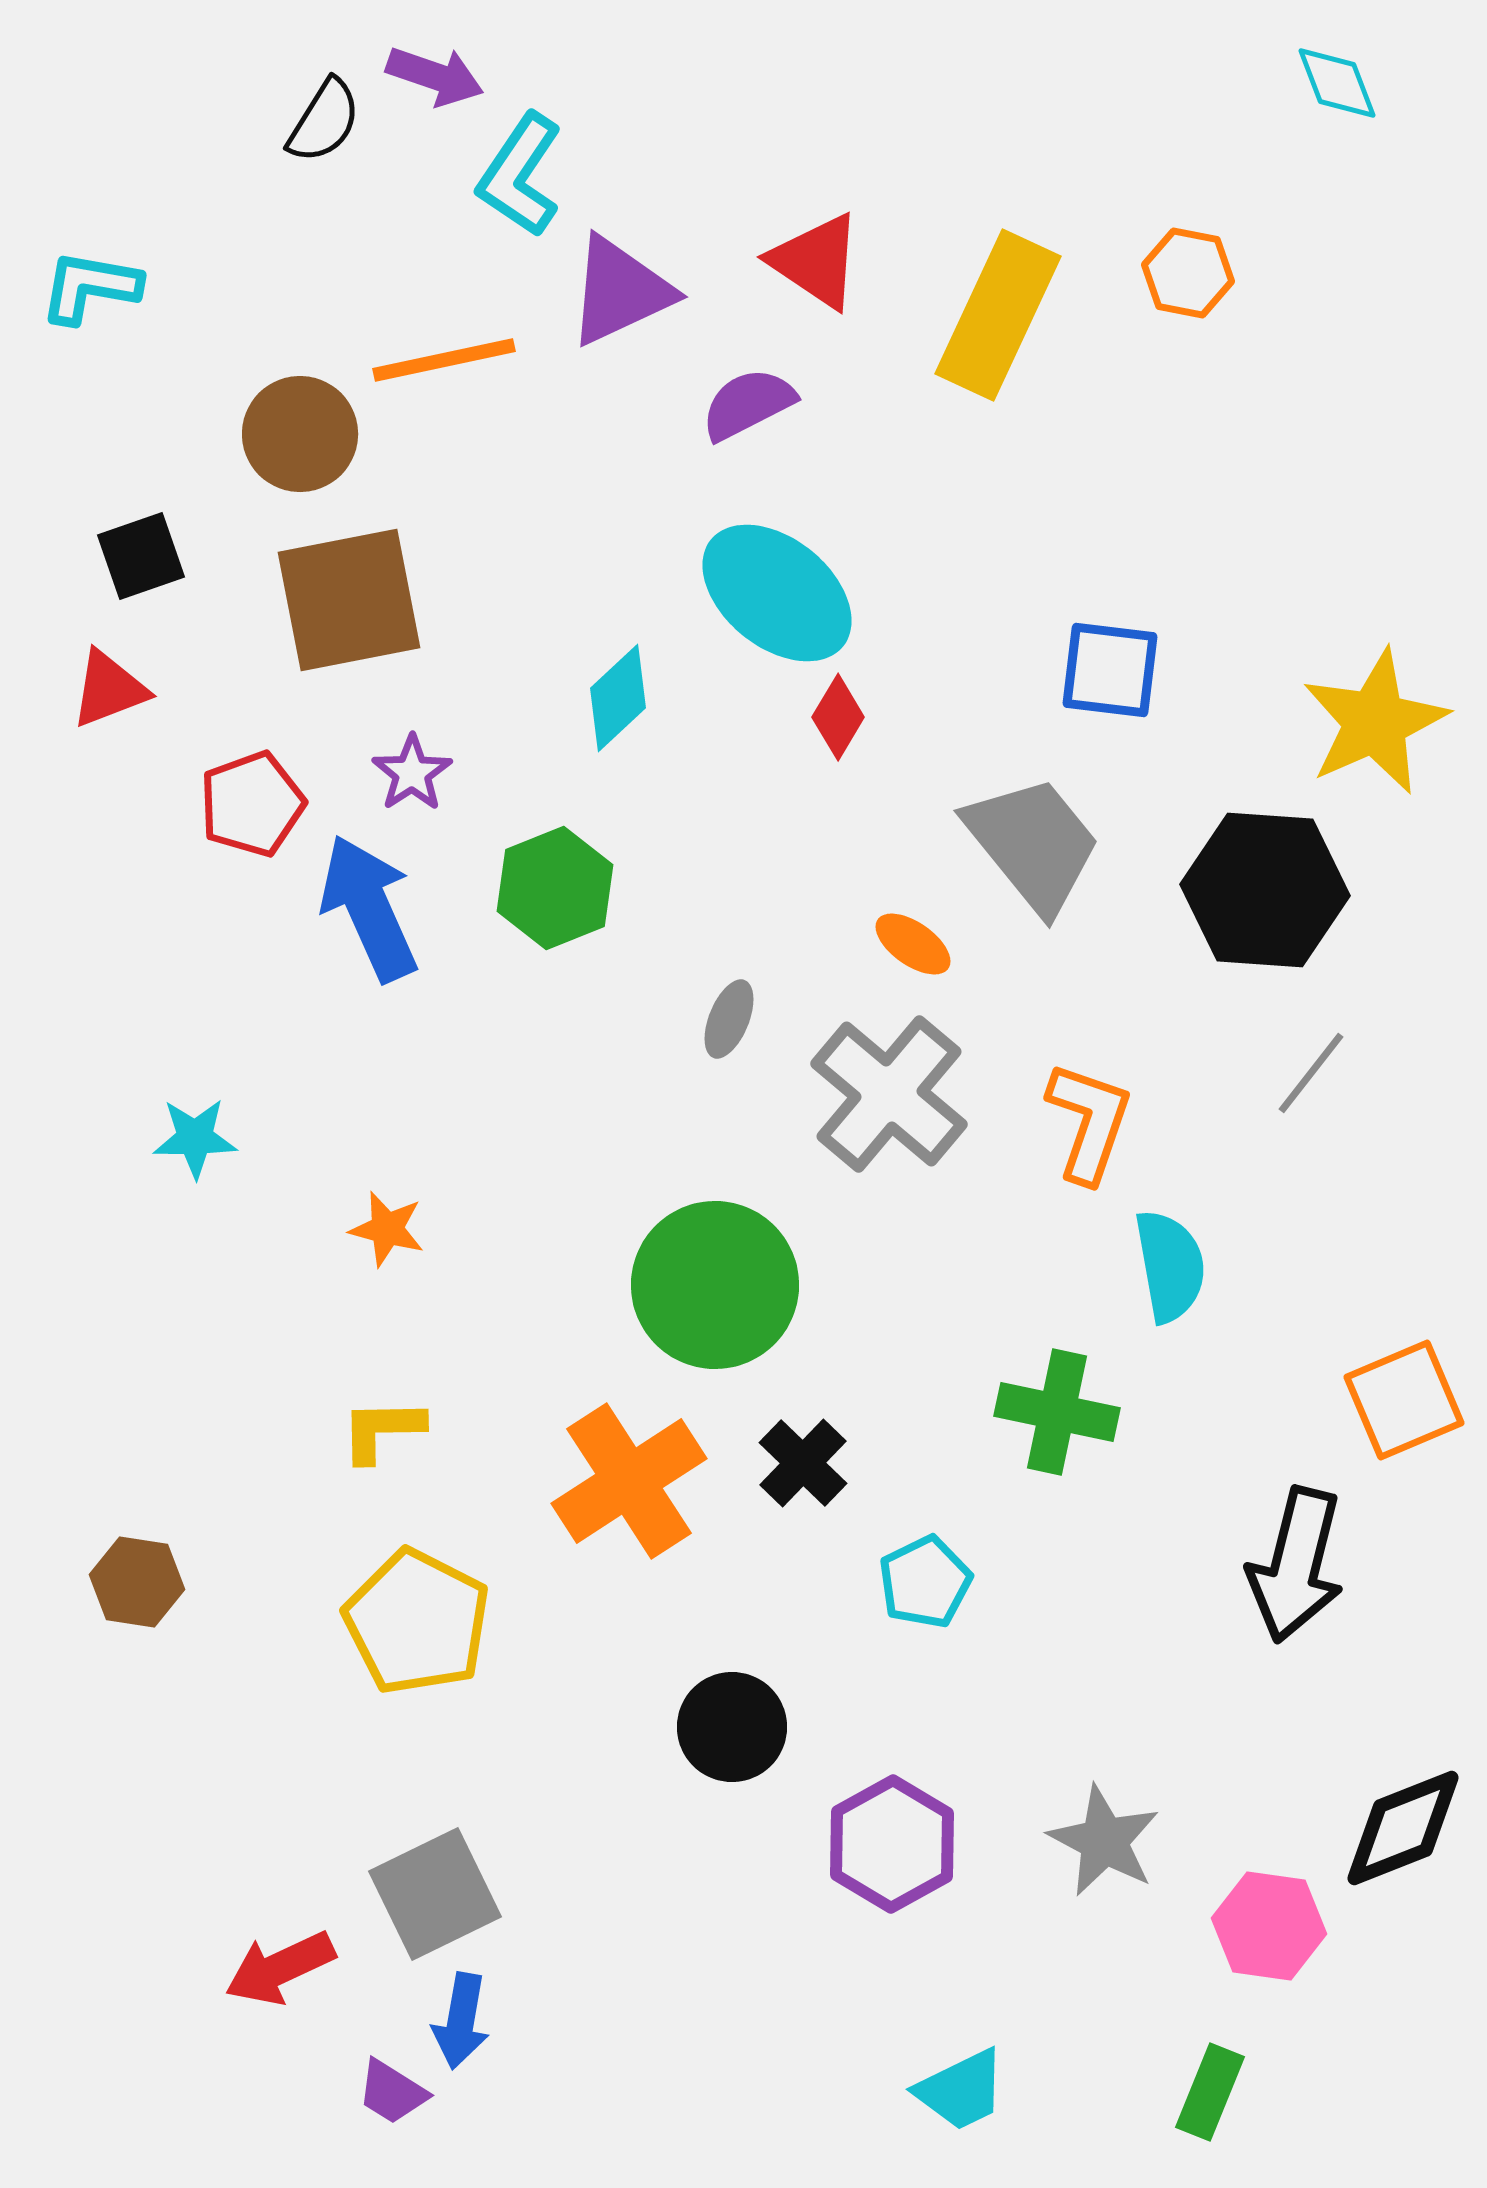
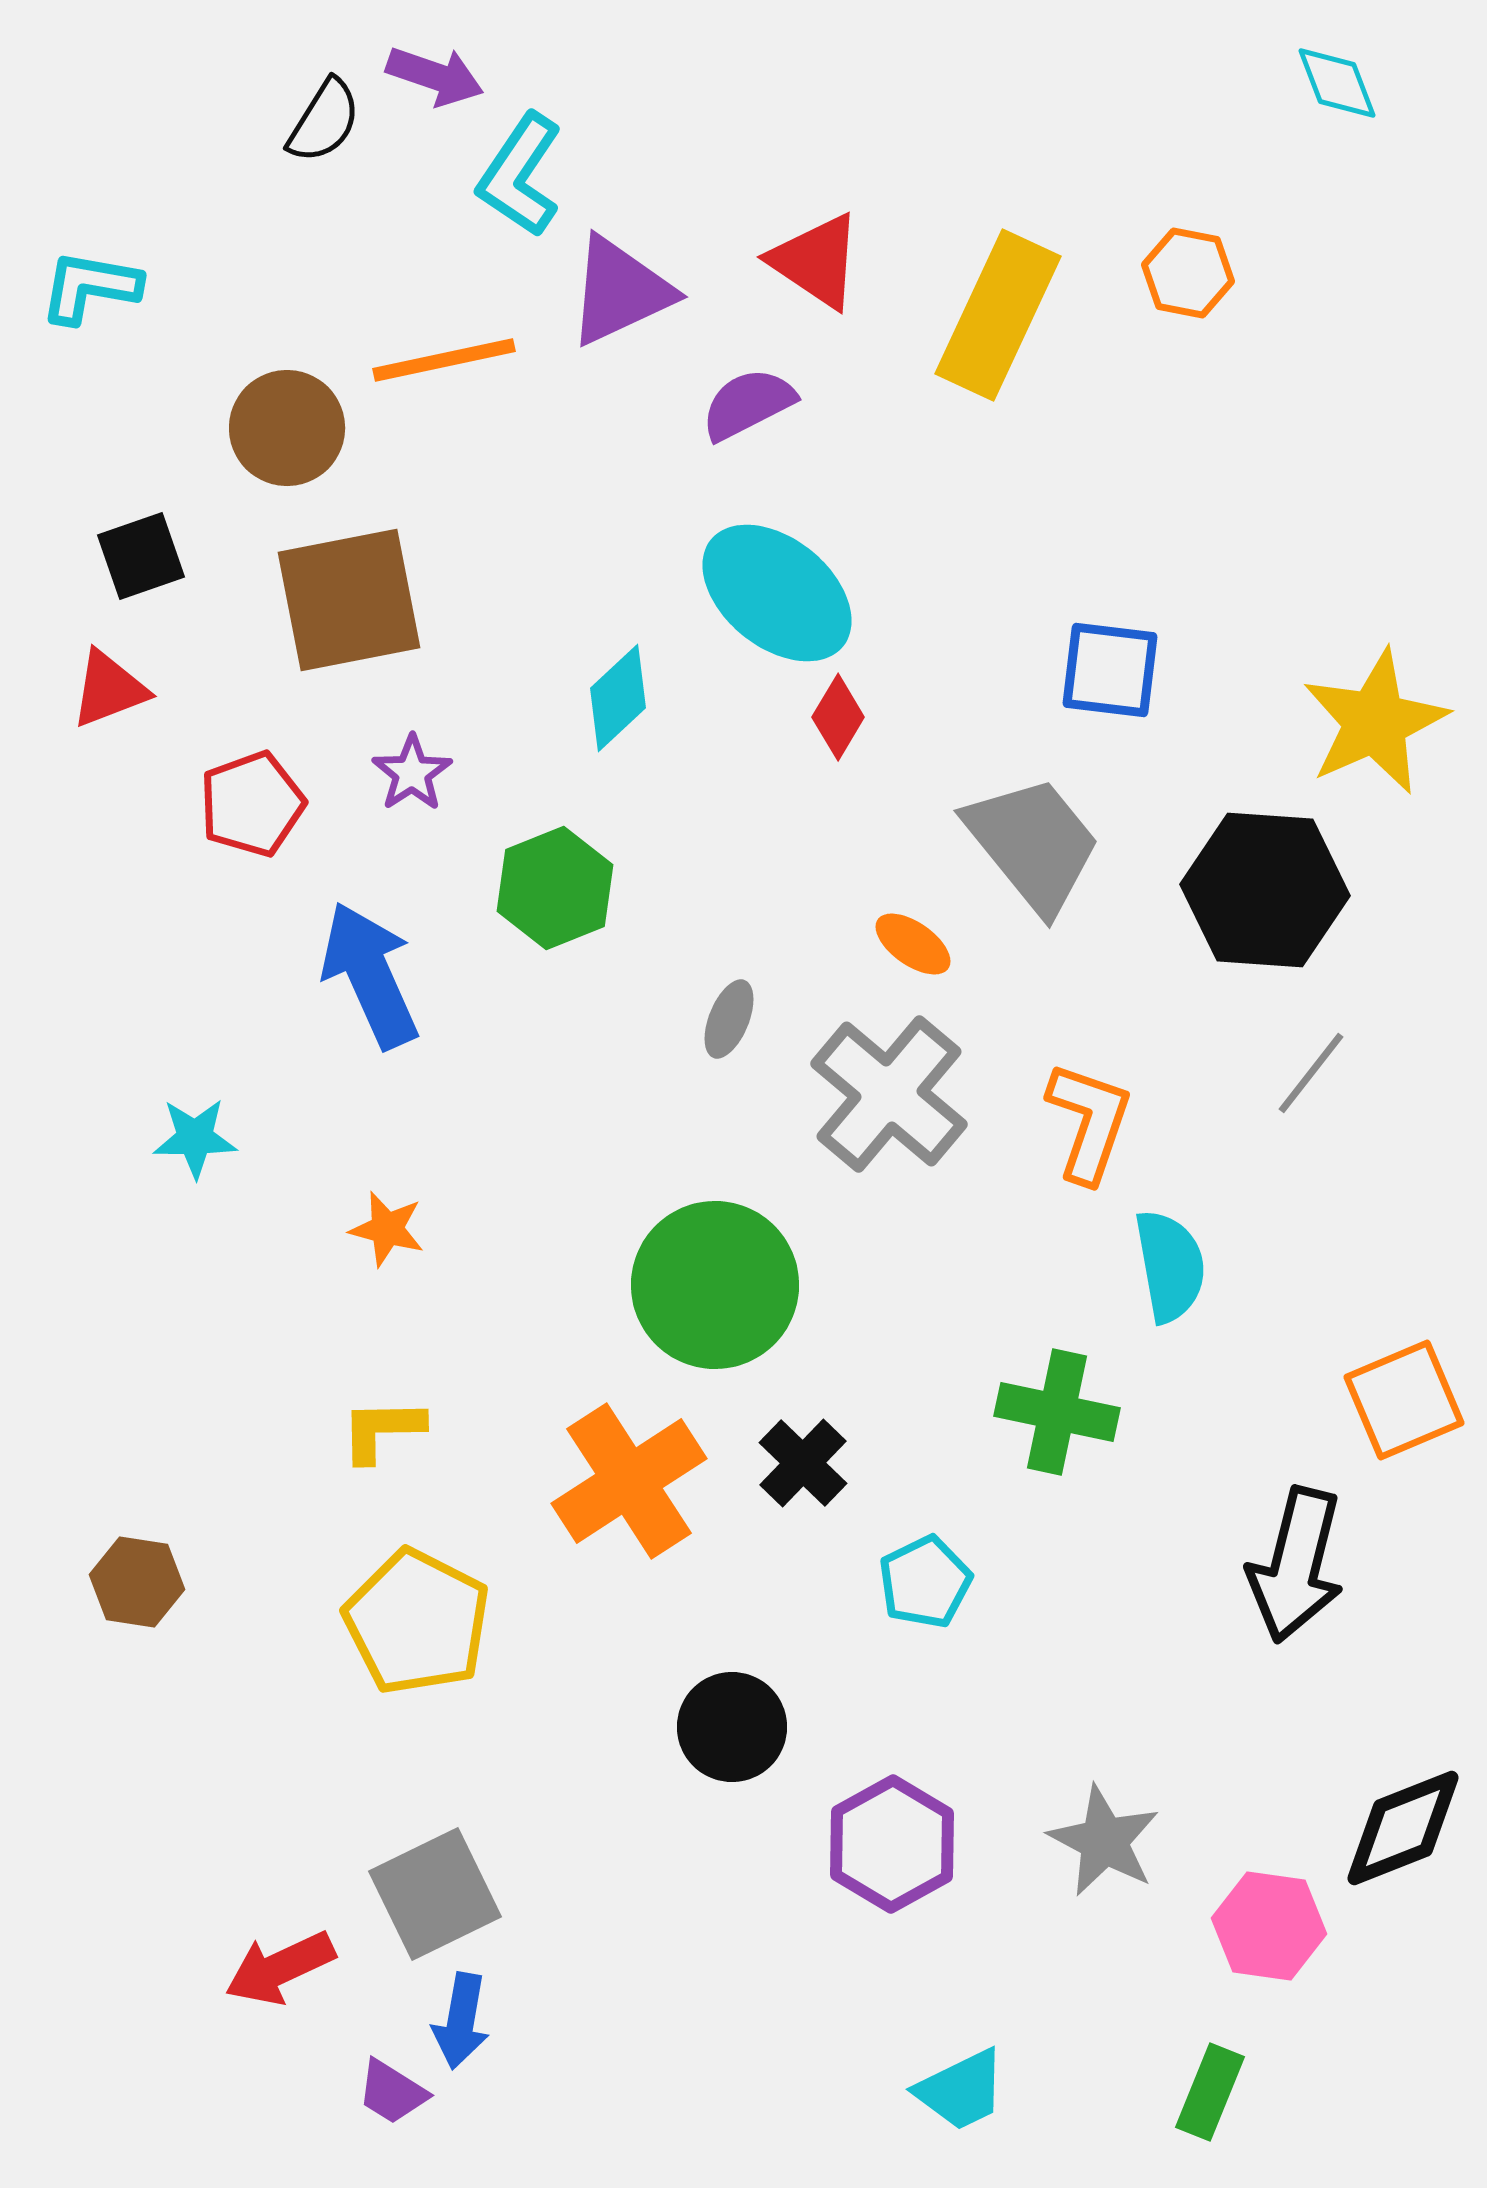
brown circle at (300, 434): moved 13 px left, 6 px up
blue arrow at (369, 908): moved 1 px right, 67 px down
